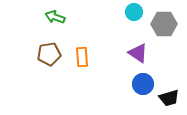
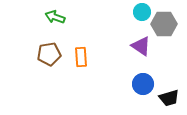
cyan circle: moved 8 px right
purple triangle: moved 3 px right, 7 px up
orange rectangle: moved 1 px left
